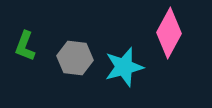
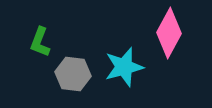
green L-shape: moved 15 px right, 4 px up
gray hexagon: moved 2 px left, 16 px down
